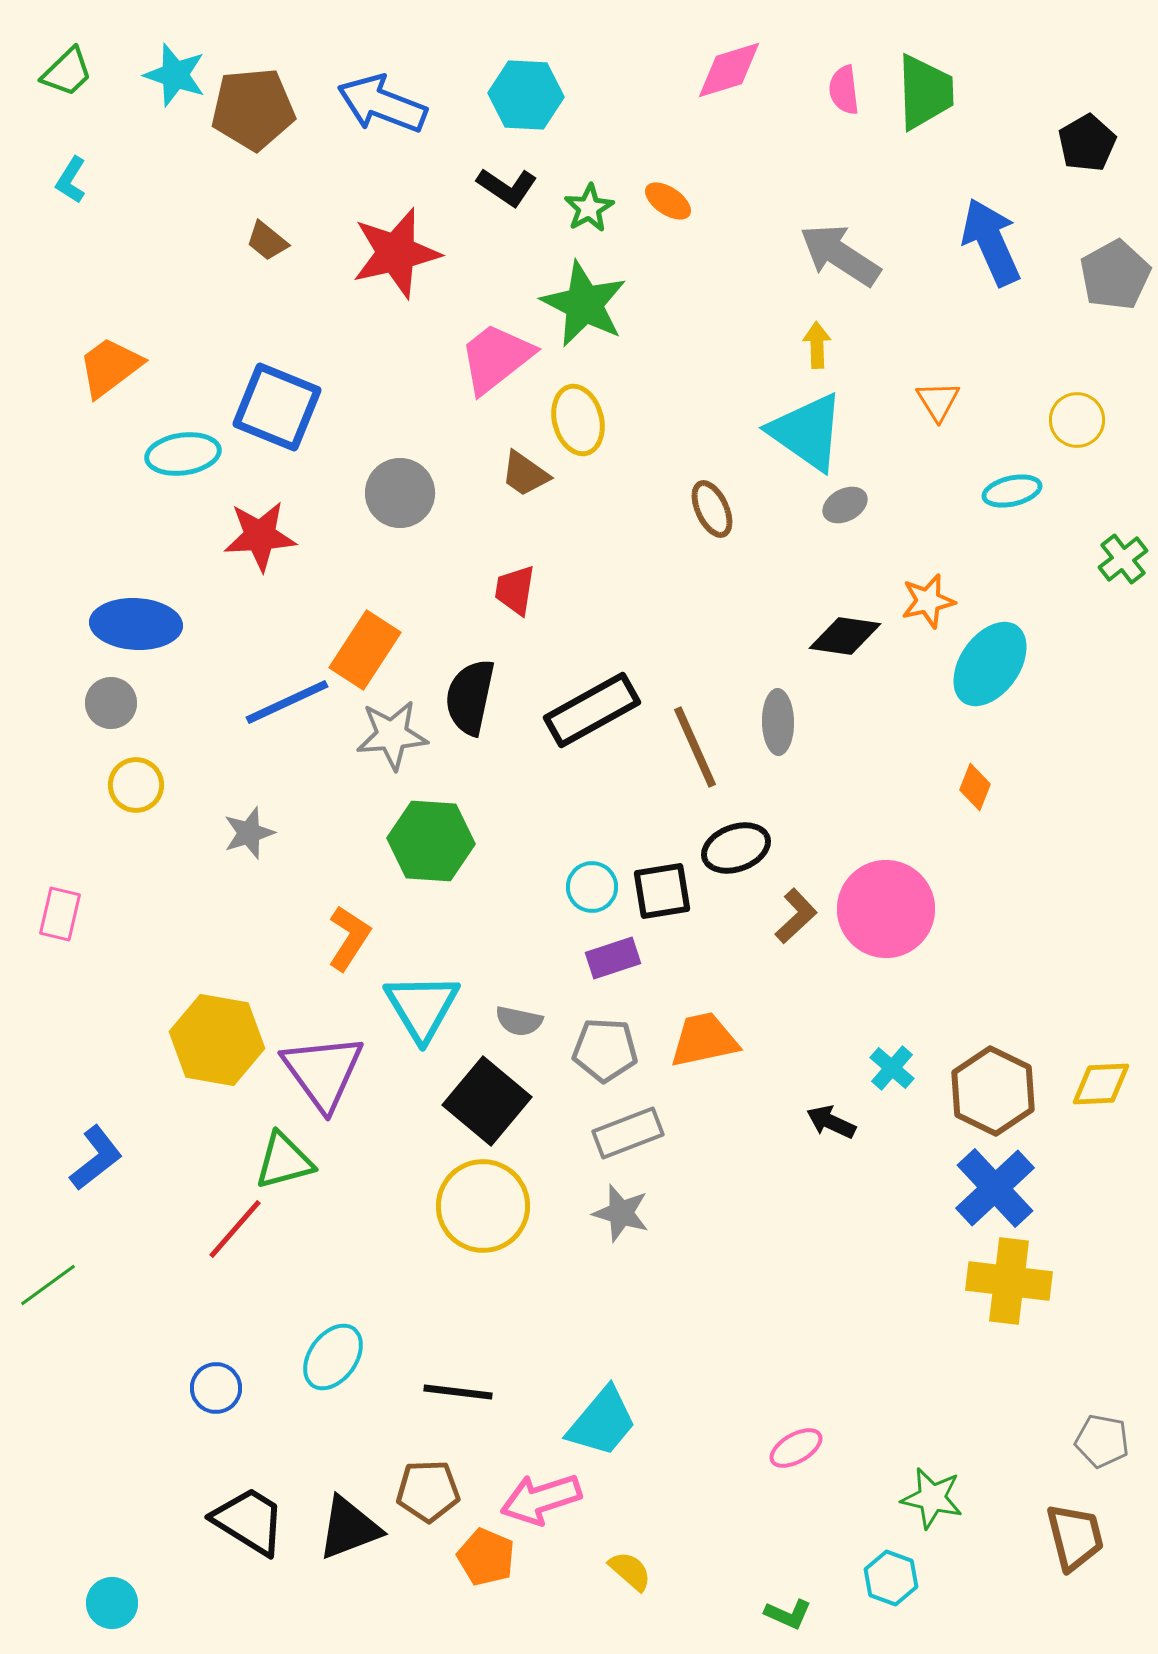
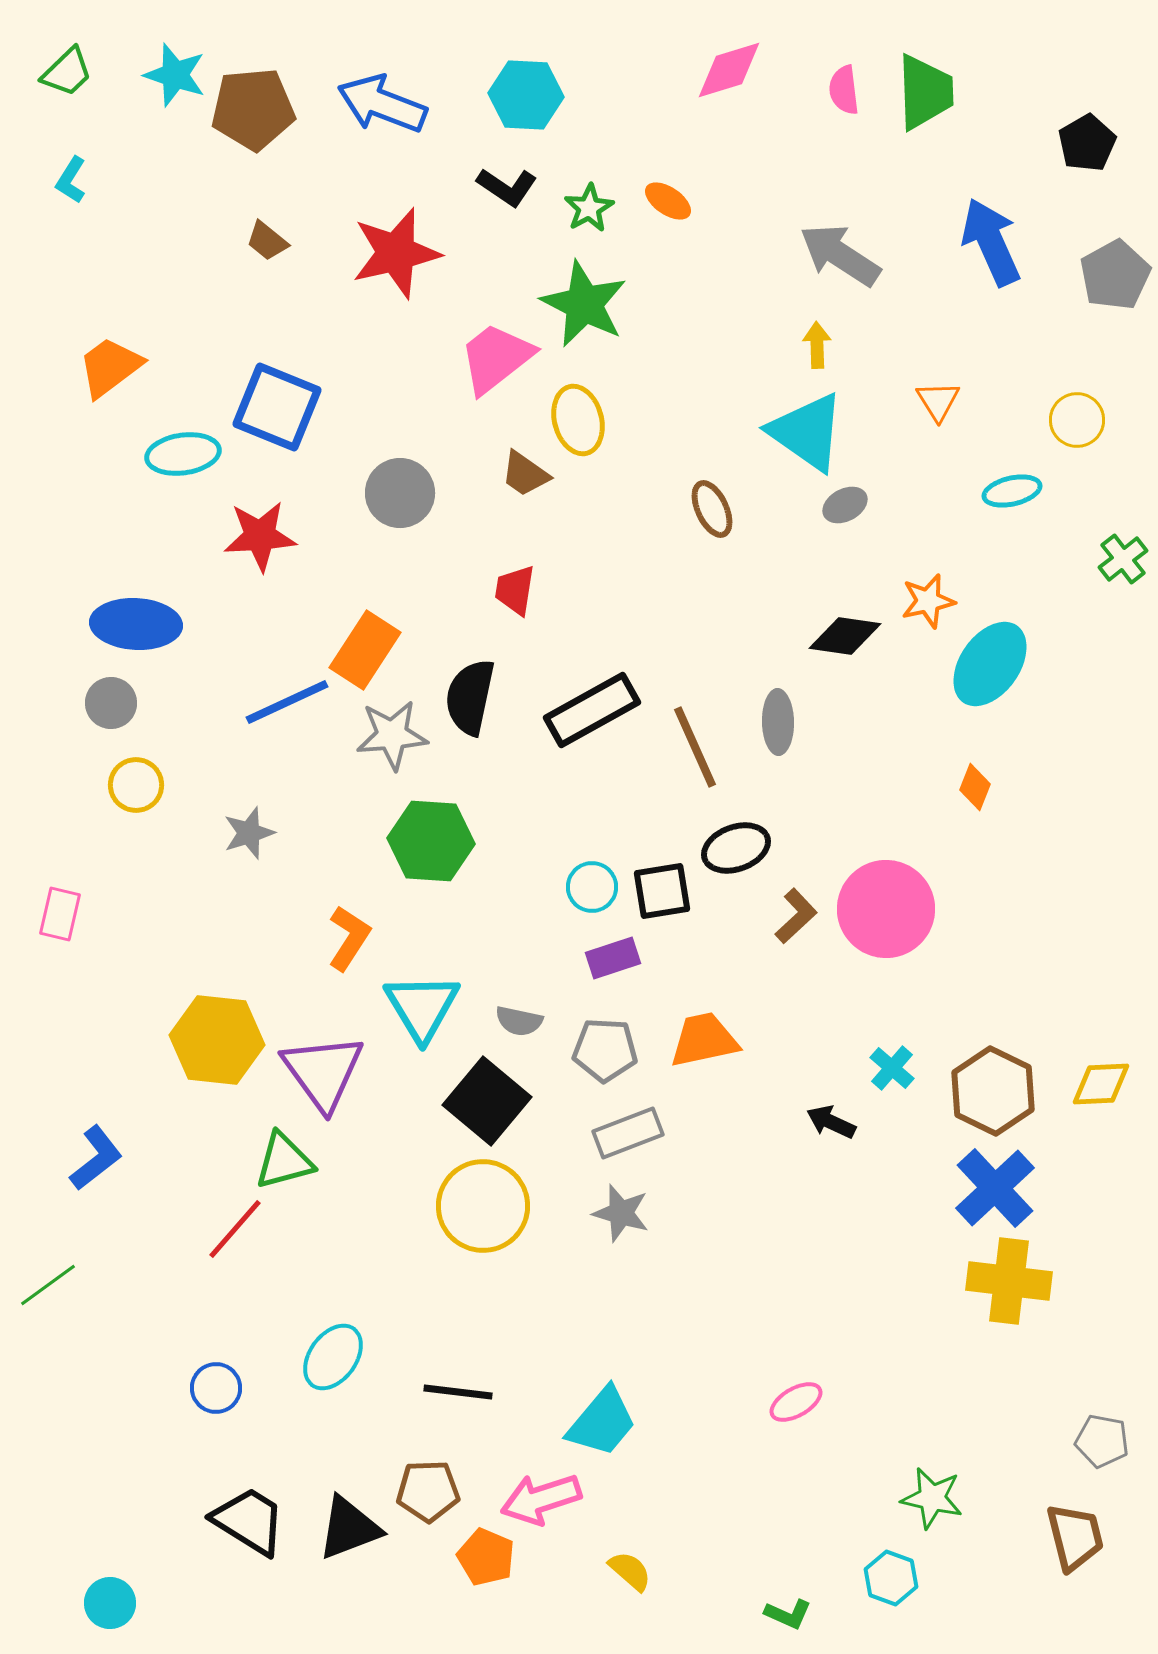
yellow hexagon at (217, 1040): rotated 4 degrees counterclockwise
pink ellipse at (796, 1448): moved 46 px up
cyan circle at (112, 1603): moved 2 px left
